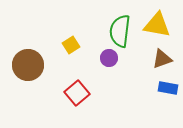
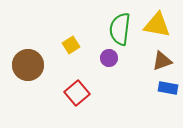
green semicircle: moved 2 px up
brown triangle: moved 2 px down
